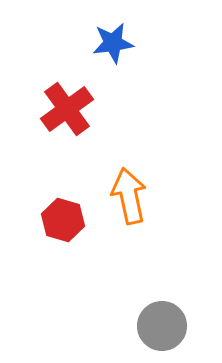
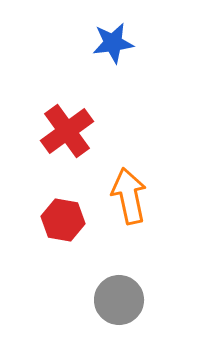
red cross: moved 22 px down
red hexagon: rotated 6 degrees counterclockwise
gray circle: moved 43 px left, 26 px up
